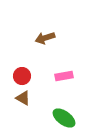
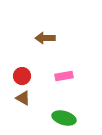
brown arrow: rotated 18 degrees clockwise
green ellipse: rotated 20 degrees counterclockwise
